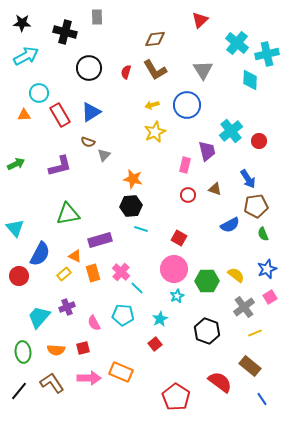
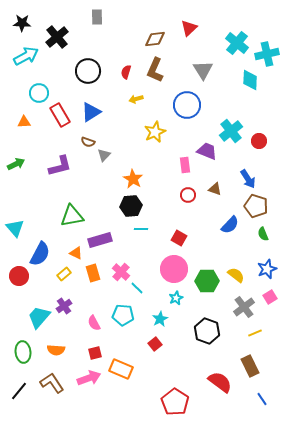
red triangle at (200, 20): moved 11 px left, 8 px down
black cross at (65, 32): moved 8 px left, 5 px down; rotated 35 degrees clockwise
black circle at (89, 68): moved 1 px left, 3 px down
brown L-shape at (155, 70): rotated 55 degrees clockwise
yellow arrow at (152, 105): moved 16 px left, 6 px up
orange triangle at (24, 115): moved 7 px down
purple trapezoid at (207, 151): rotated 55 degrees counterclockwise
pink rectangle at (185, 165): rotated 21 degrees counterclockwise
orange star at (133, 179): rotated 18 degrees clockwise
brown pentagon at (256, 206): rotated 25 degrees clockwise
green triangle at (68, 214): moved 4 px right, 2 px down
blue semicircle at (230, 225): rotated 18 degrees counterclockwise
cyan line at (141, 229): rotated 16 degrees counterclockwise
orange triangle at (75, 256): moved 1 px right, 3 px up
cyan star at (177, 296): moved 1 px left, 2 px down
purple cross at (67, 307): moved 3 px left, 1 px up; rotated 14 degrees counterclockwise
red square at (83, 348): moved 12 px right, 5 px down
brown rectangle at (250, 366): rotated 25 degrees clockwise
orange rectangle at (121, 372): moved 3 px up
pink arrow at (89, 378): rotated 20 degrees counterclockwise
red pentagon at (176, 397): moved 1 px left, 5 px down
